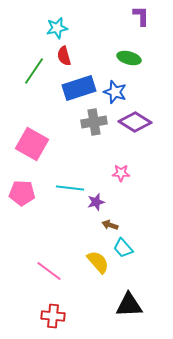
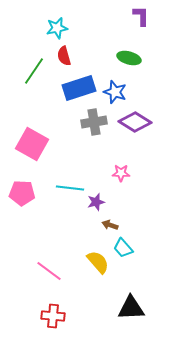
black triangle: moved 2 px right, 3 px down
